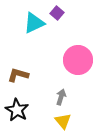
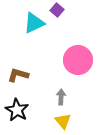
purple square: moved 3 px up
gray arrow: rotated 14 degrees counterclockwise
